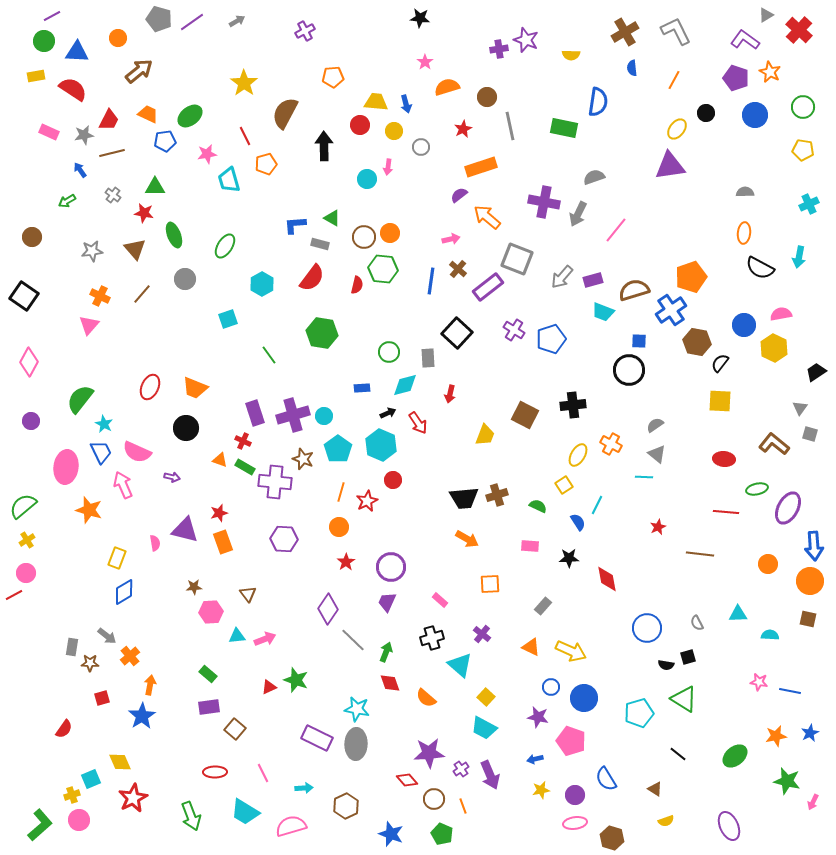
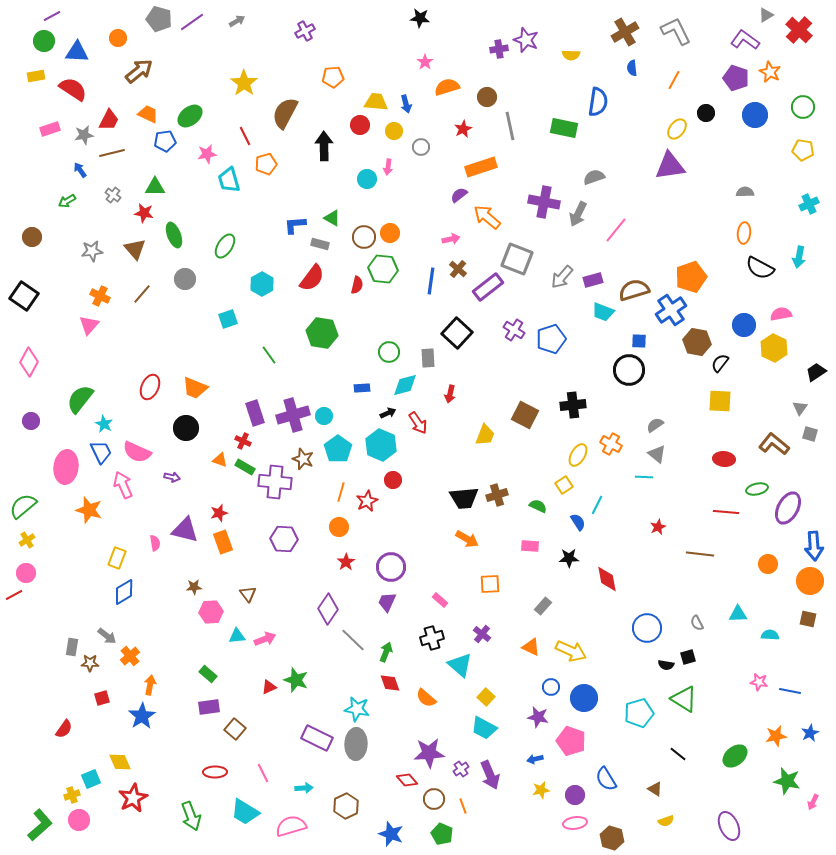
pink rectangle at (49, 132): moved 1 px right, 3 px up; rotated 42 degrees counterclockwise
